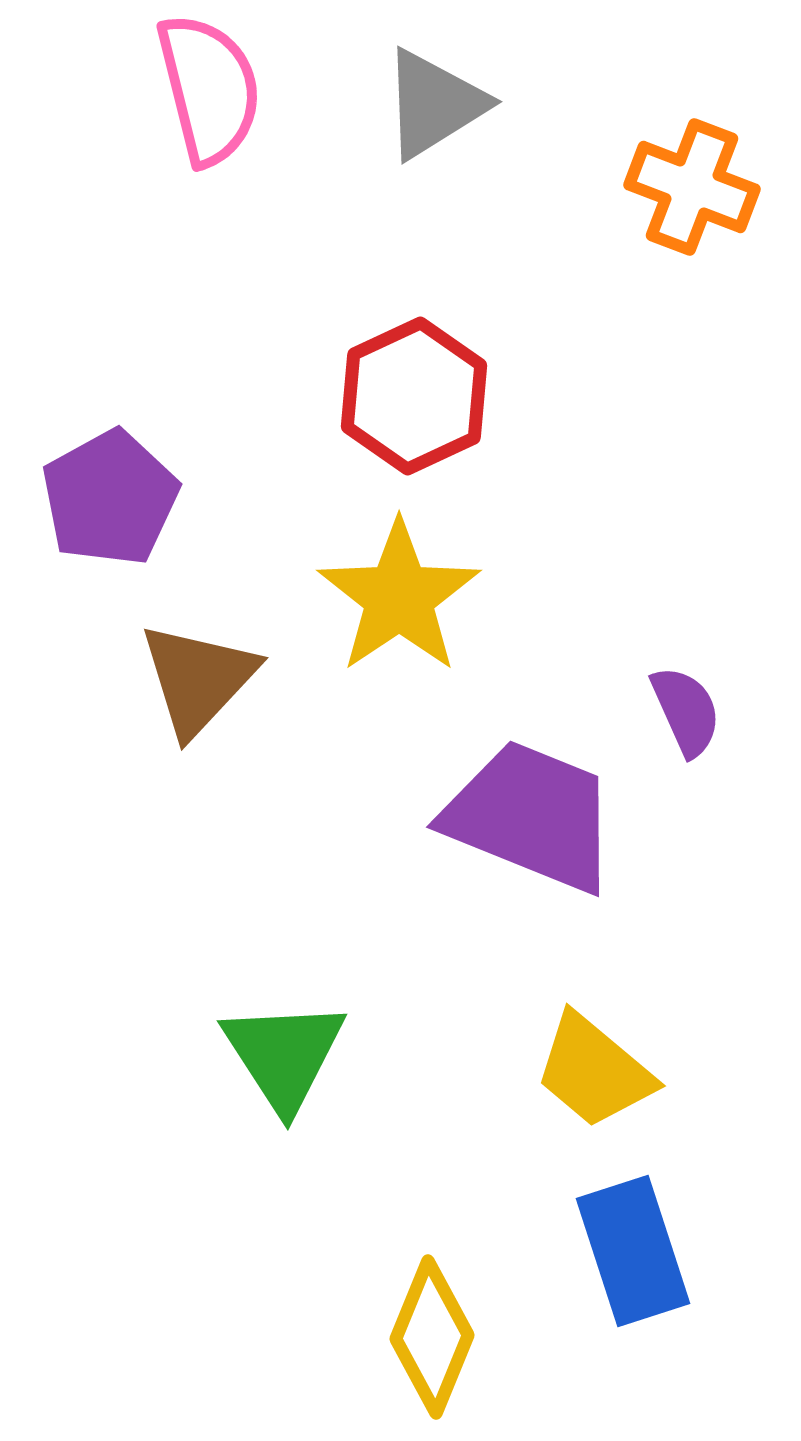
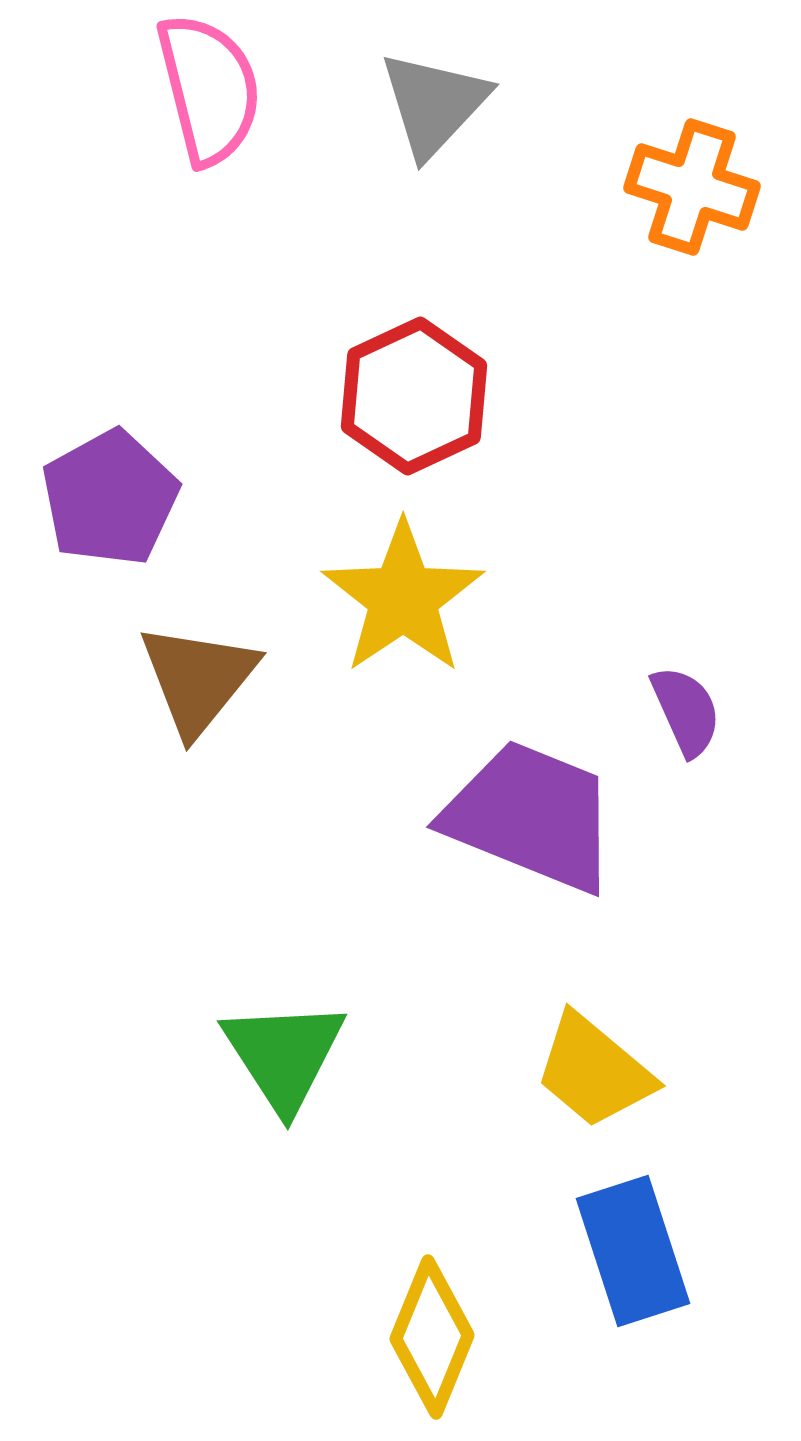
gray triangle: rotated 15 degrees counterclockwise
orange cross: rotated 3 degrees counterclockwise
yellow star: moved 4 px right, 1 px down
brown triangle: rotated 4 degrees counterclockwise
